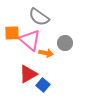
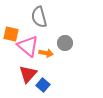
gray semicircle: rotated 40 degrees clockwise
orange square: moved 1 px left, 1 px down; rotated 14 degrees clockwise
pink triangle: moved 2 px left, 6 px down
red triangle: rotated 18 degrees counterclockwise
